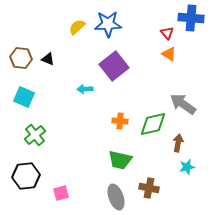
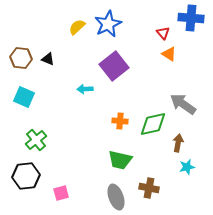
blue star: rotated 24 degrees counterclockwise
red triangle: moved 4 px left
green cross: moved 1 px right, 5 px down
